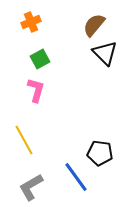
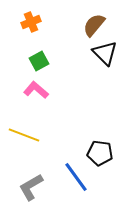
green square: moved 1 px left, 2 px down
pink L-shape: rotated 65 degrees counterclockwise
yellow line: moved 5 px up; rotated 40 degrees counterclockwise
